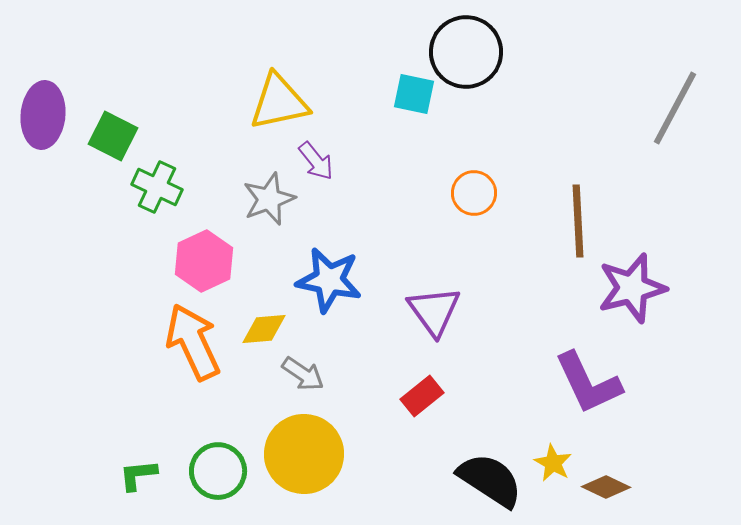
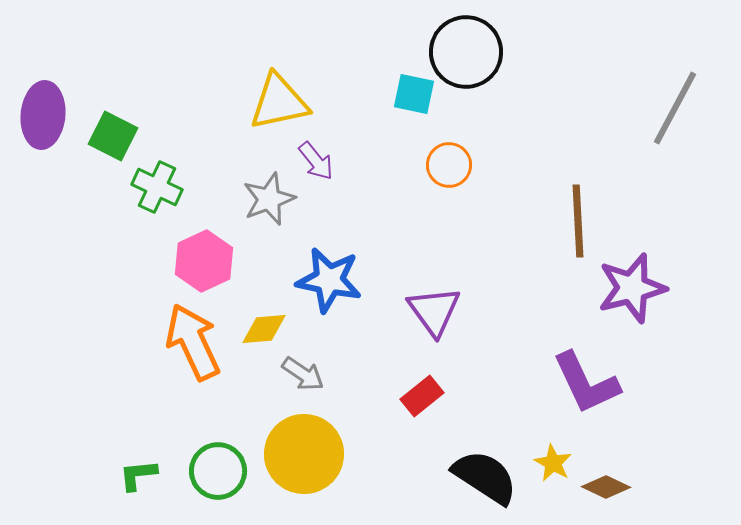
orange circle: moved 25 px left, 28 px up
purple L-shape: moved 2 px left
black semicircle: moved 5 px left, 3 px up
